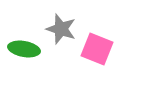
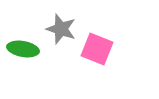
green ellipse: moved 1 px left
